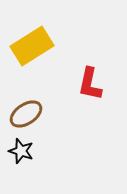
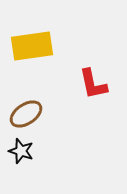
yellow rectangle: rotated 24 degrees clockwise
red L-shape: moved 3 px right; rotated 24 degrees counterclockwise
